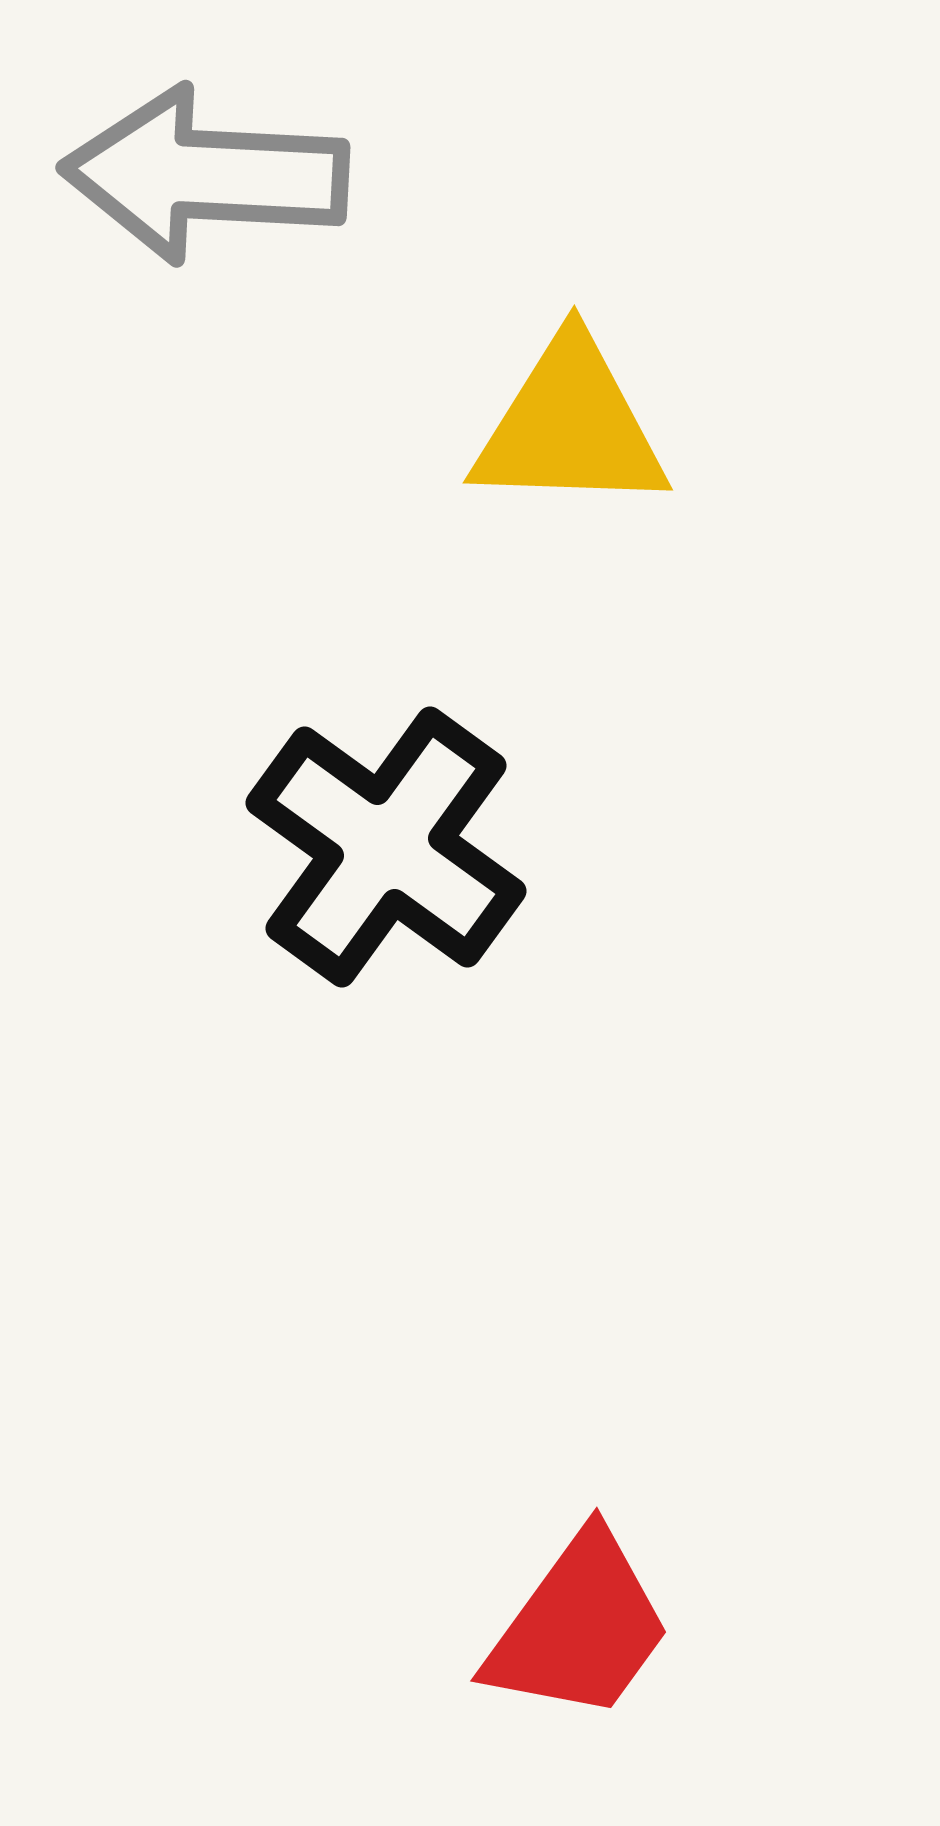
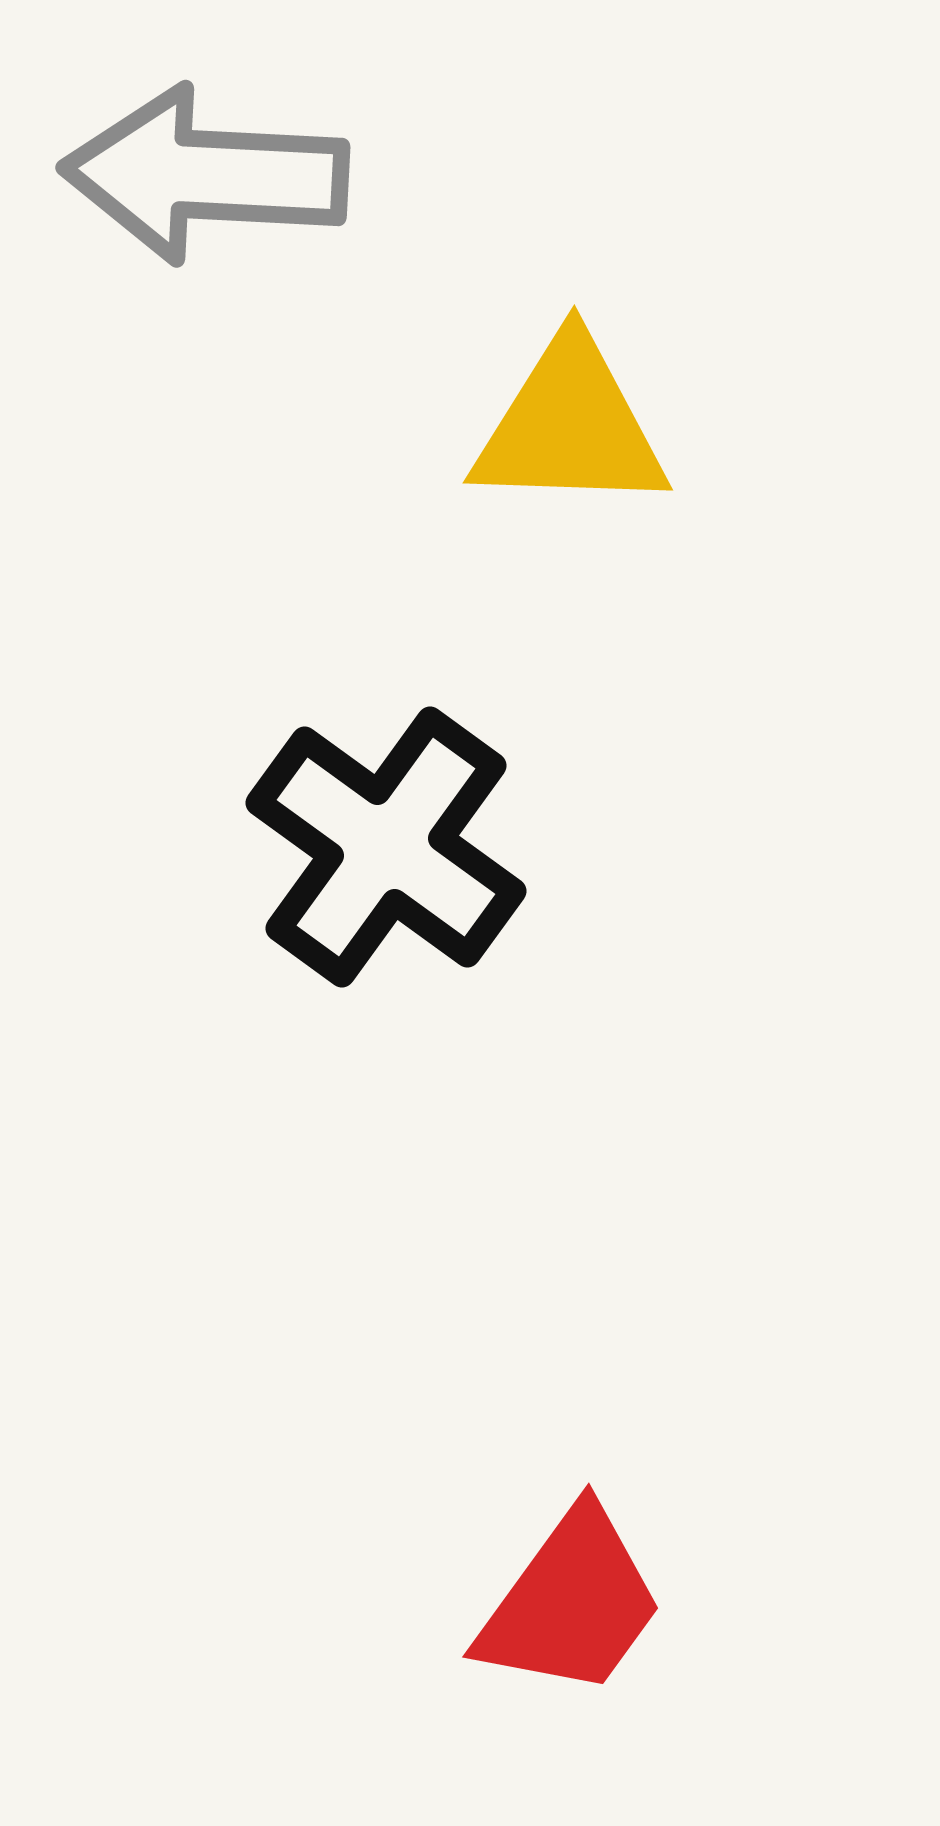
red trapezoid: moved 8 px left, 24 px up
